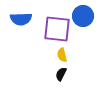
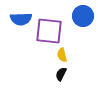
purple square: moved 8 px left, 2 px down
